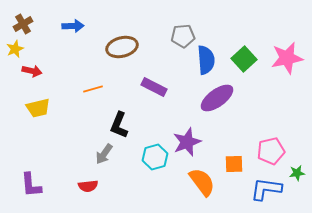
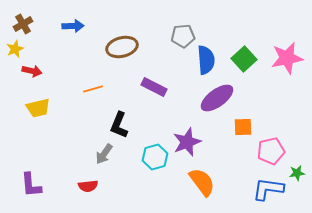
orange square: moved 9 px right, 37 px up
blue L-shape: moved 2 px right
